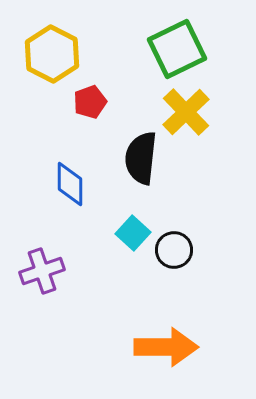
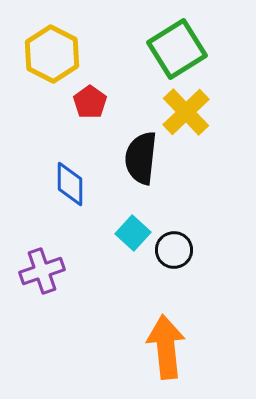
green square: rotated 6 degrees counterclockwise
red pentagon: rotated 16 degrees counterclockwise
orange arrow: rotated 96 degrees counterclockwise
